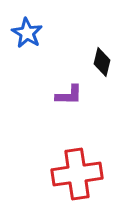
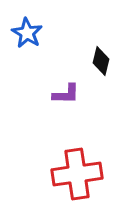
black diamond: moved 1 px left, 1 px up
purple L-shape: moved 3 px left, 1 px up
